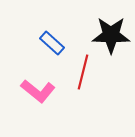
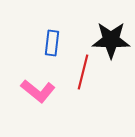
black star: moved 5 px down
blue rectangle: rotated 55 degrees clockwise
